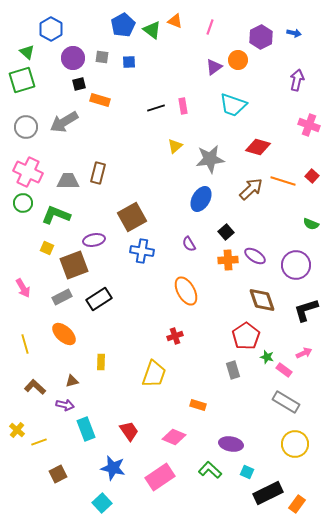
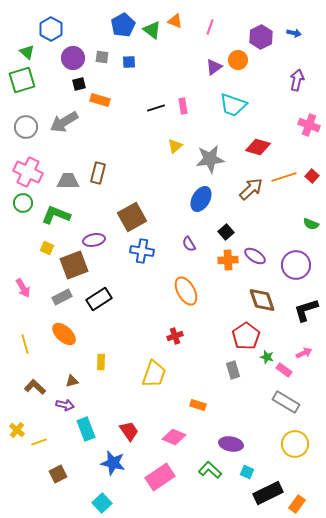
orange line at (283, 181): moved 1 px right, 4 px up; rotated 35 degrees counterclockwise
blue star at (113, 468): moved 5 px up
